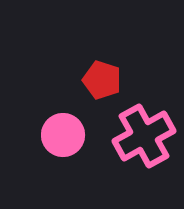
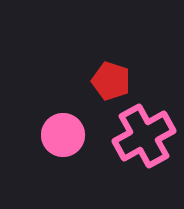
red pentagon: moved 9 px right, 1 px down
